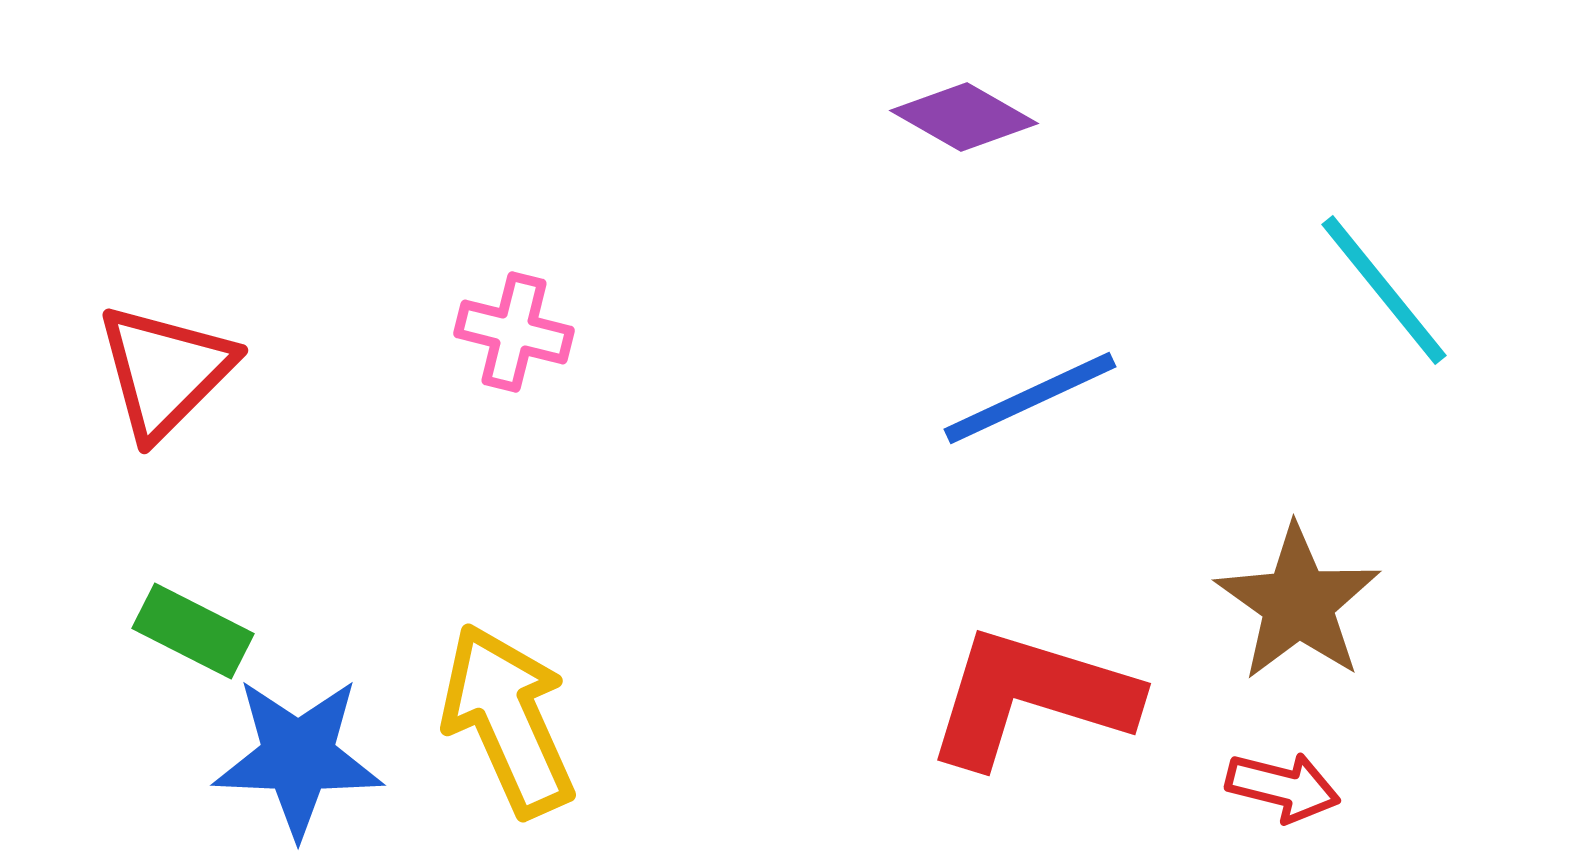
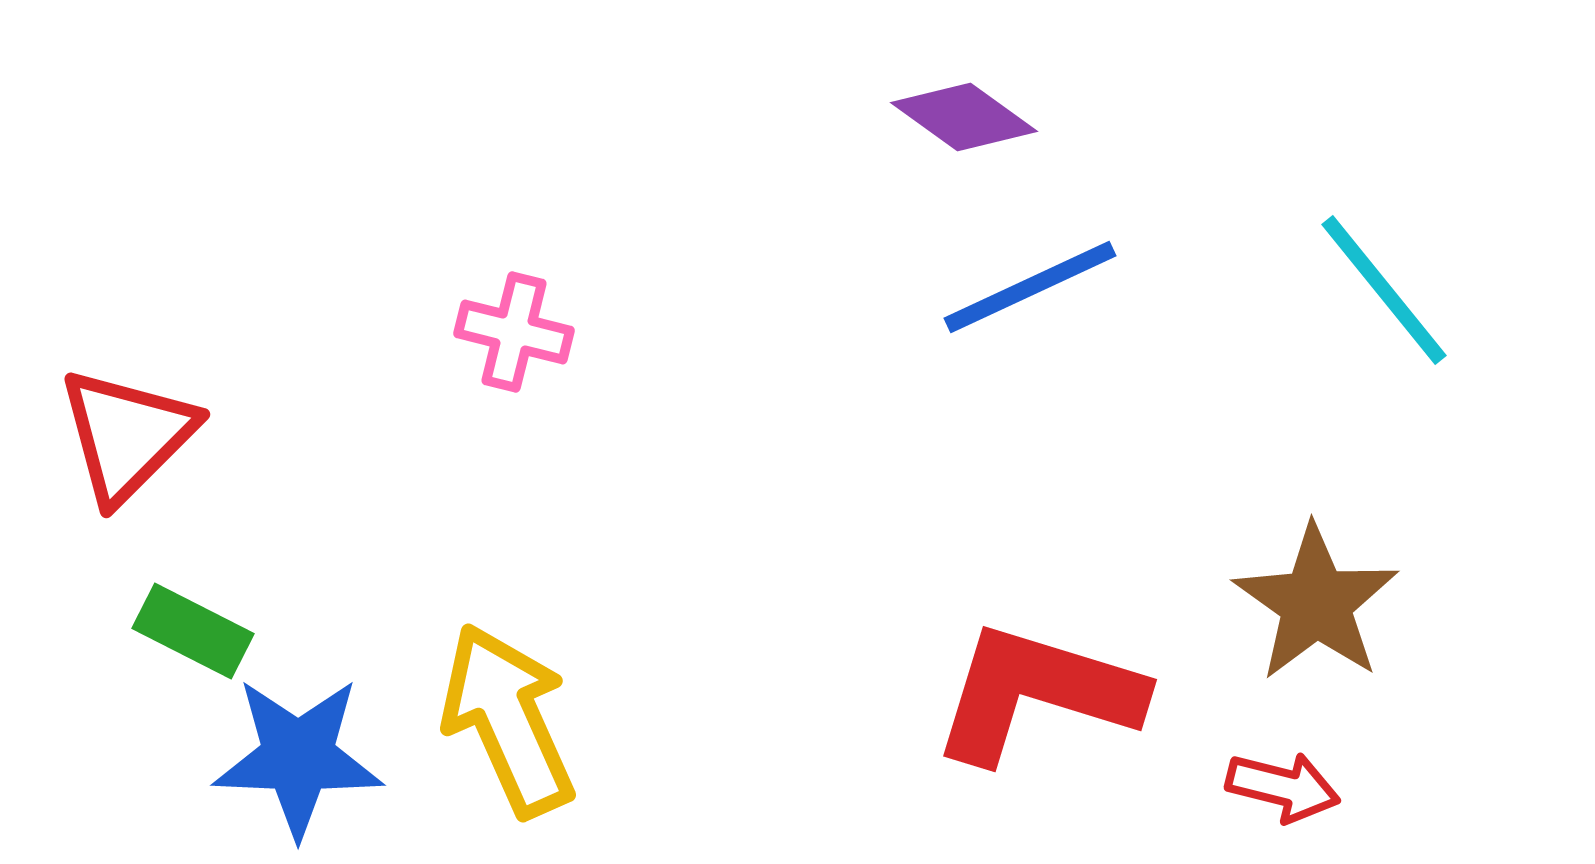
purple diamond: rotated 6 degrees clockwise
red triangle: moved 38 px left, 64 px down
blue line: moved 111 px up
brown star: moved 18 px right
red L-shape: moved 6 px right, 4 px up
